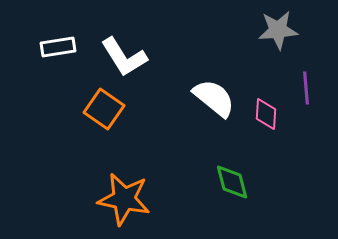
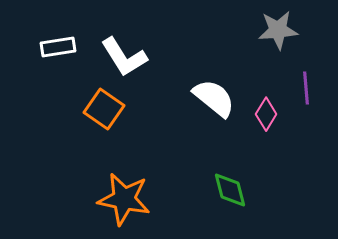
pink diamond: rotated 28 degrees clockwise
green diamond: moved 2 px left, 8 px down
